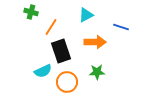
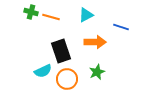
orange line: moved 10 px up; rotated 72 degrees clockwise
green star: rotated 21 degrees counterclockwise
orange circle: moved 3 px up
